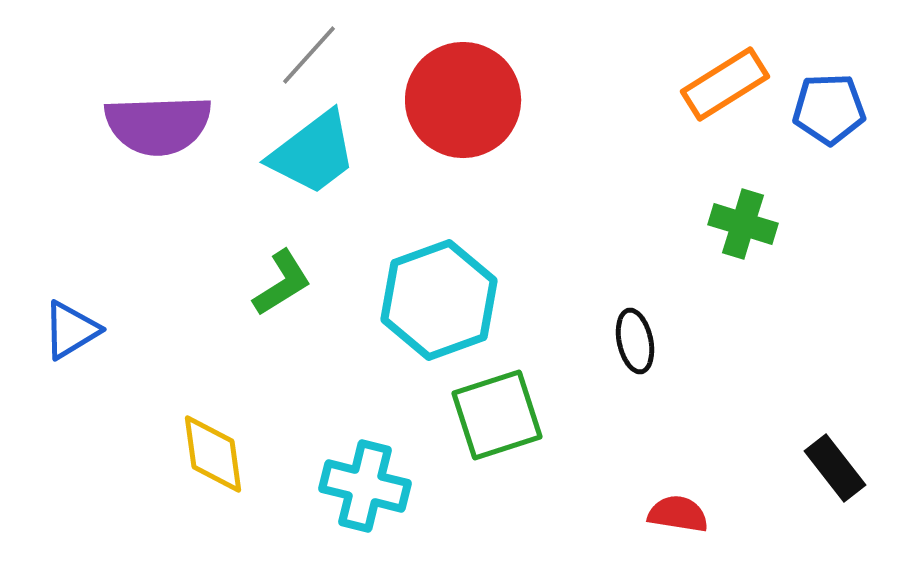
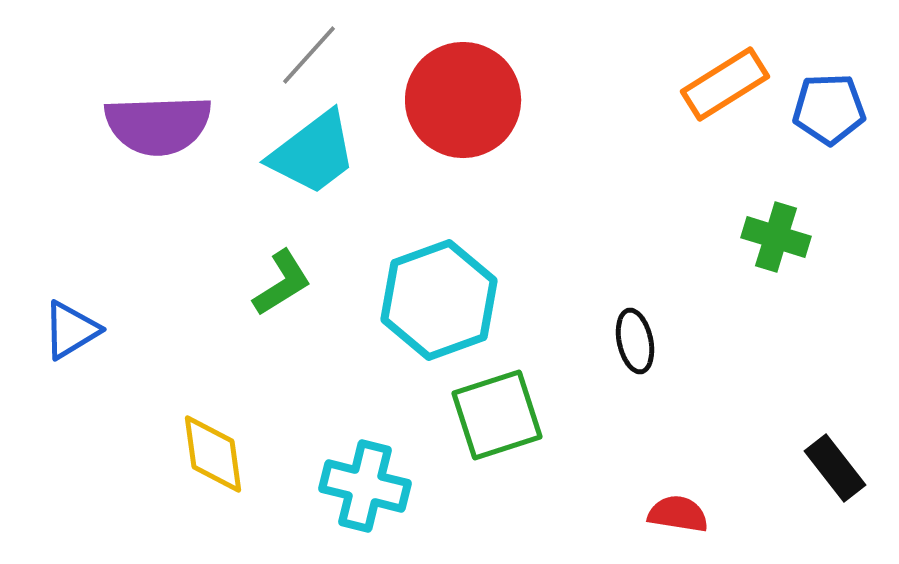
green cross: moved 33 px right, 13 px down
